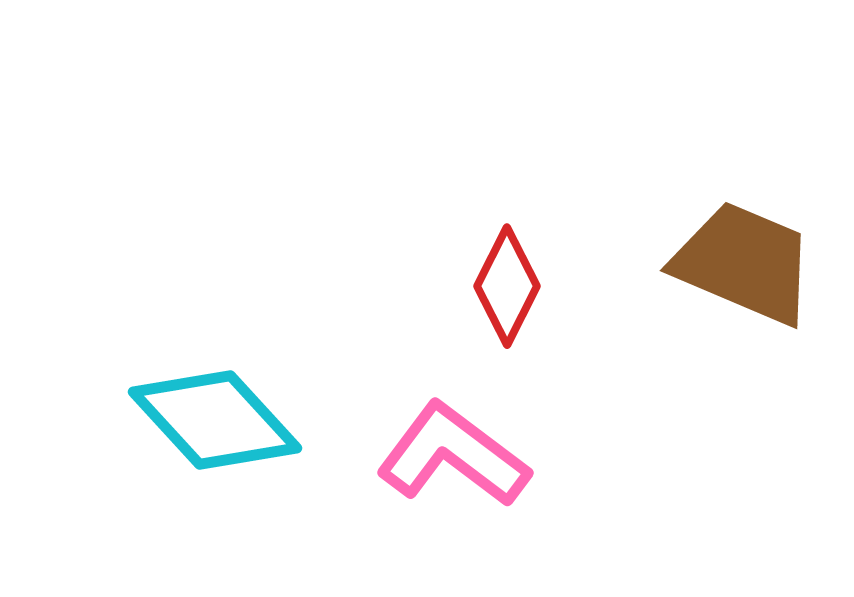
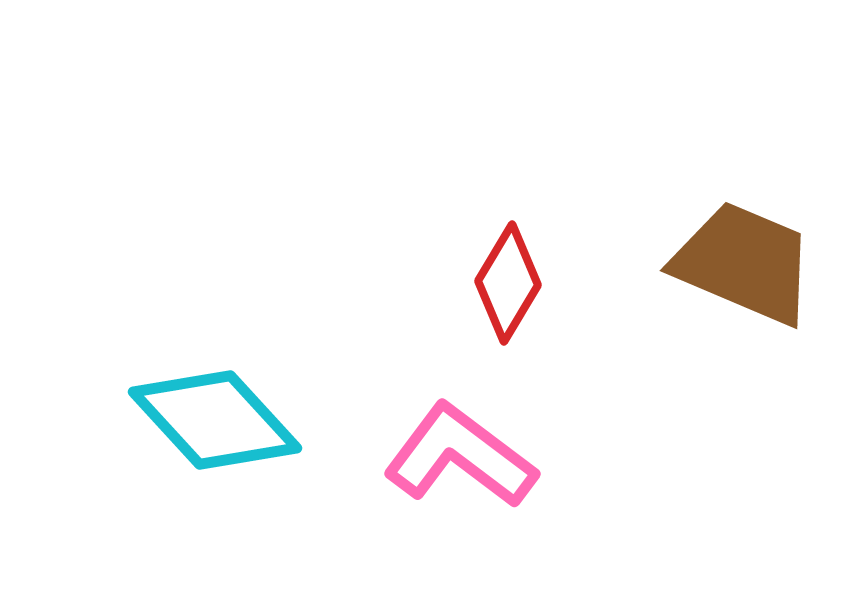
red diamond: moved 1 px right, 3 px up; rotated 4 degrees clockwise
pink L-shape: moved 7 px right, 1 px down
